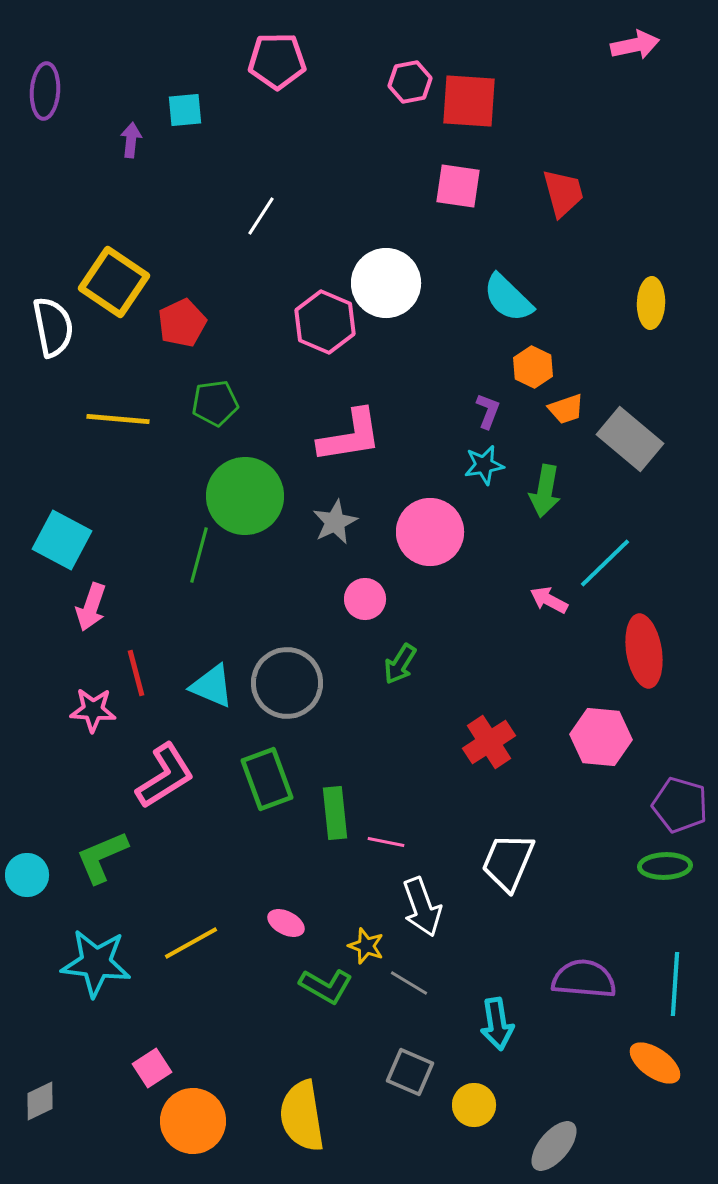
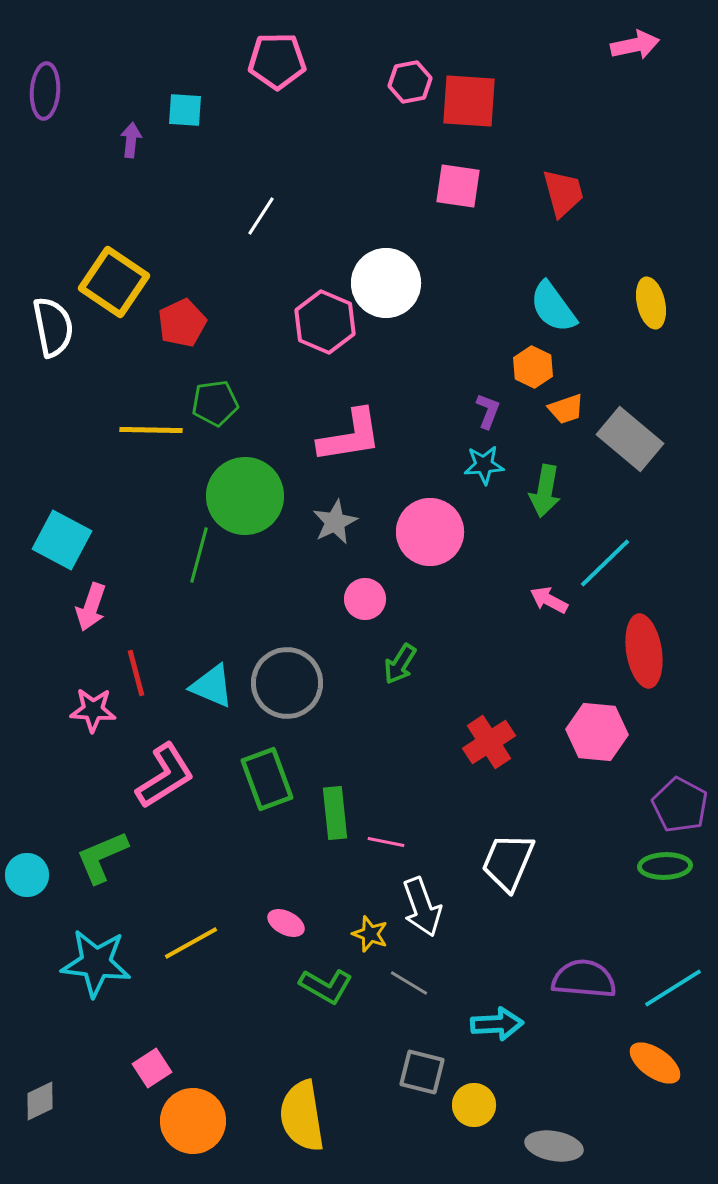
cyan square at (185, 110): rotated 9 degrees clockwise
cyan semicircle at (508, 298): moved 45 px right, 9 px down; rotated 10 degrees clockwise
yellow ellipse at (651, 303): rotated 15 degrees counterclockwise
yellow line at (118, 419): moved 33 px right, 11 px down; rotated 4 degrees counterclockwise
cyan star at (484, 465): rotated 6 degrees clockwise
pink hexagon at (601, 737): moved 4 px left, 5 px up
purple pentagon at (680, 805): rotated 12 degrees clockwise
yellow star at (366, 946): moved 4 px right, 12 px up
cyan line at (675, 984): moved 2 px left, 4 px down; rotated 54 degrees clockwise
cyan arrow at (497, 1024): rotated 84 degrees counterclockwise
gray square at (410, 1072): moved 12 px right; rotated 9 degrees counterclockwise
gray ellipse at (554, 1146): rotated 60 degrees clockwise
